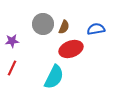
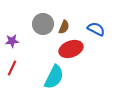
blue semicircle: rotated 36 degrees clockwise
